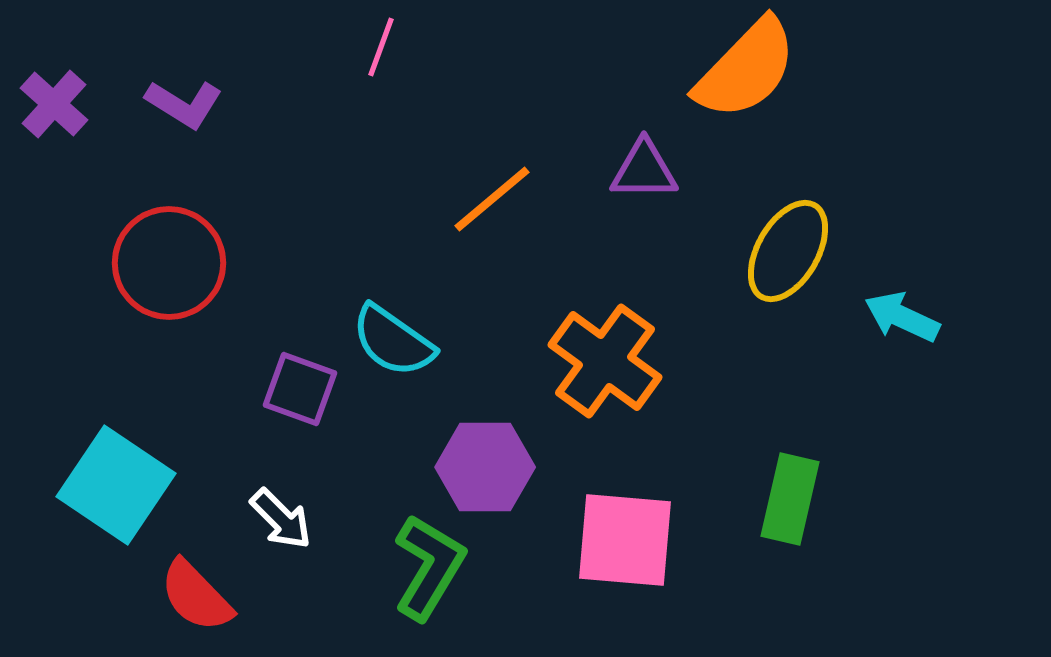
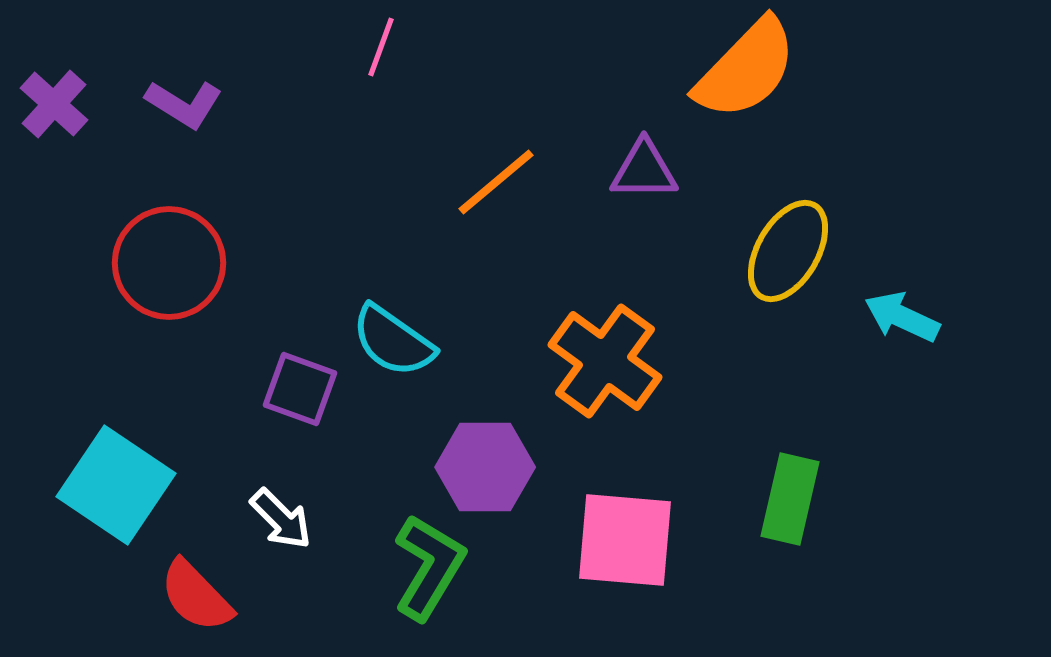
orange line: moved 4 px right, 17 px up
